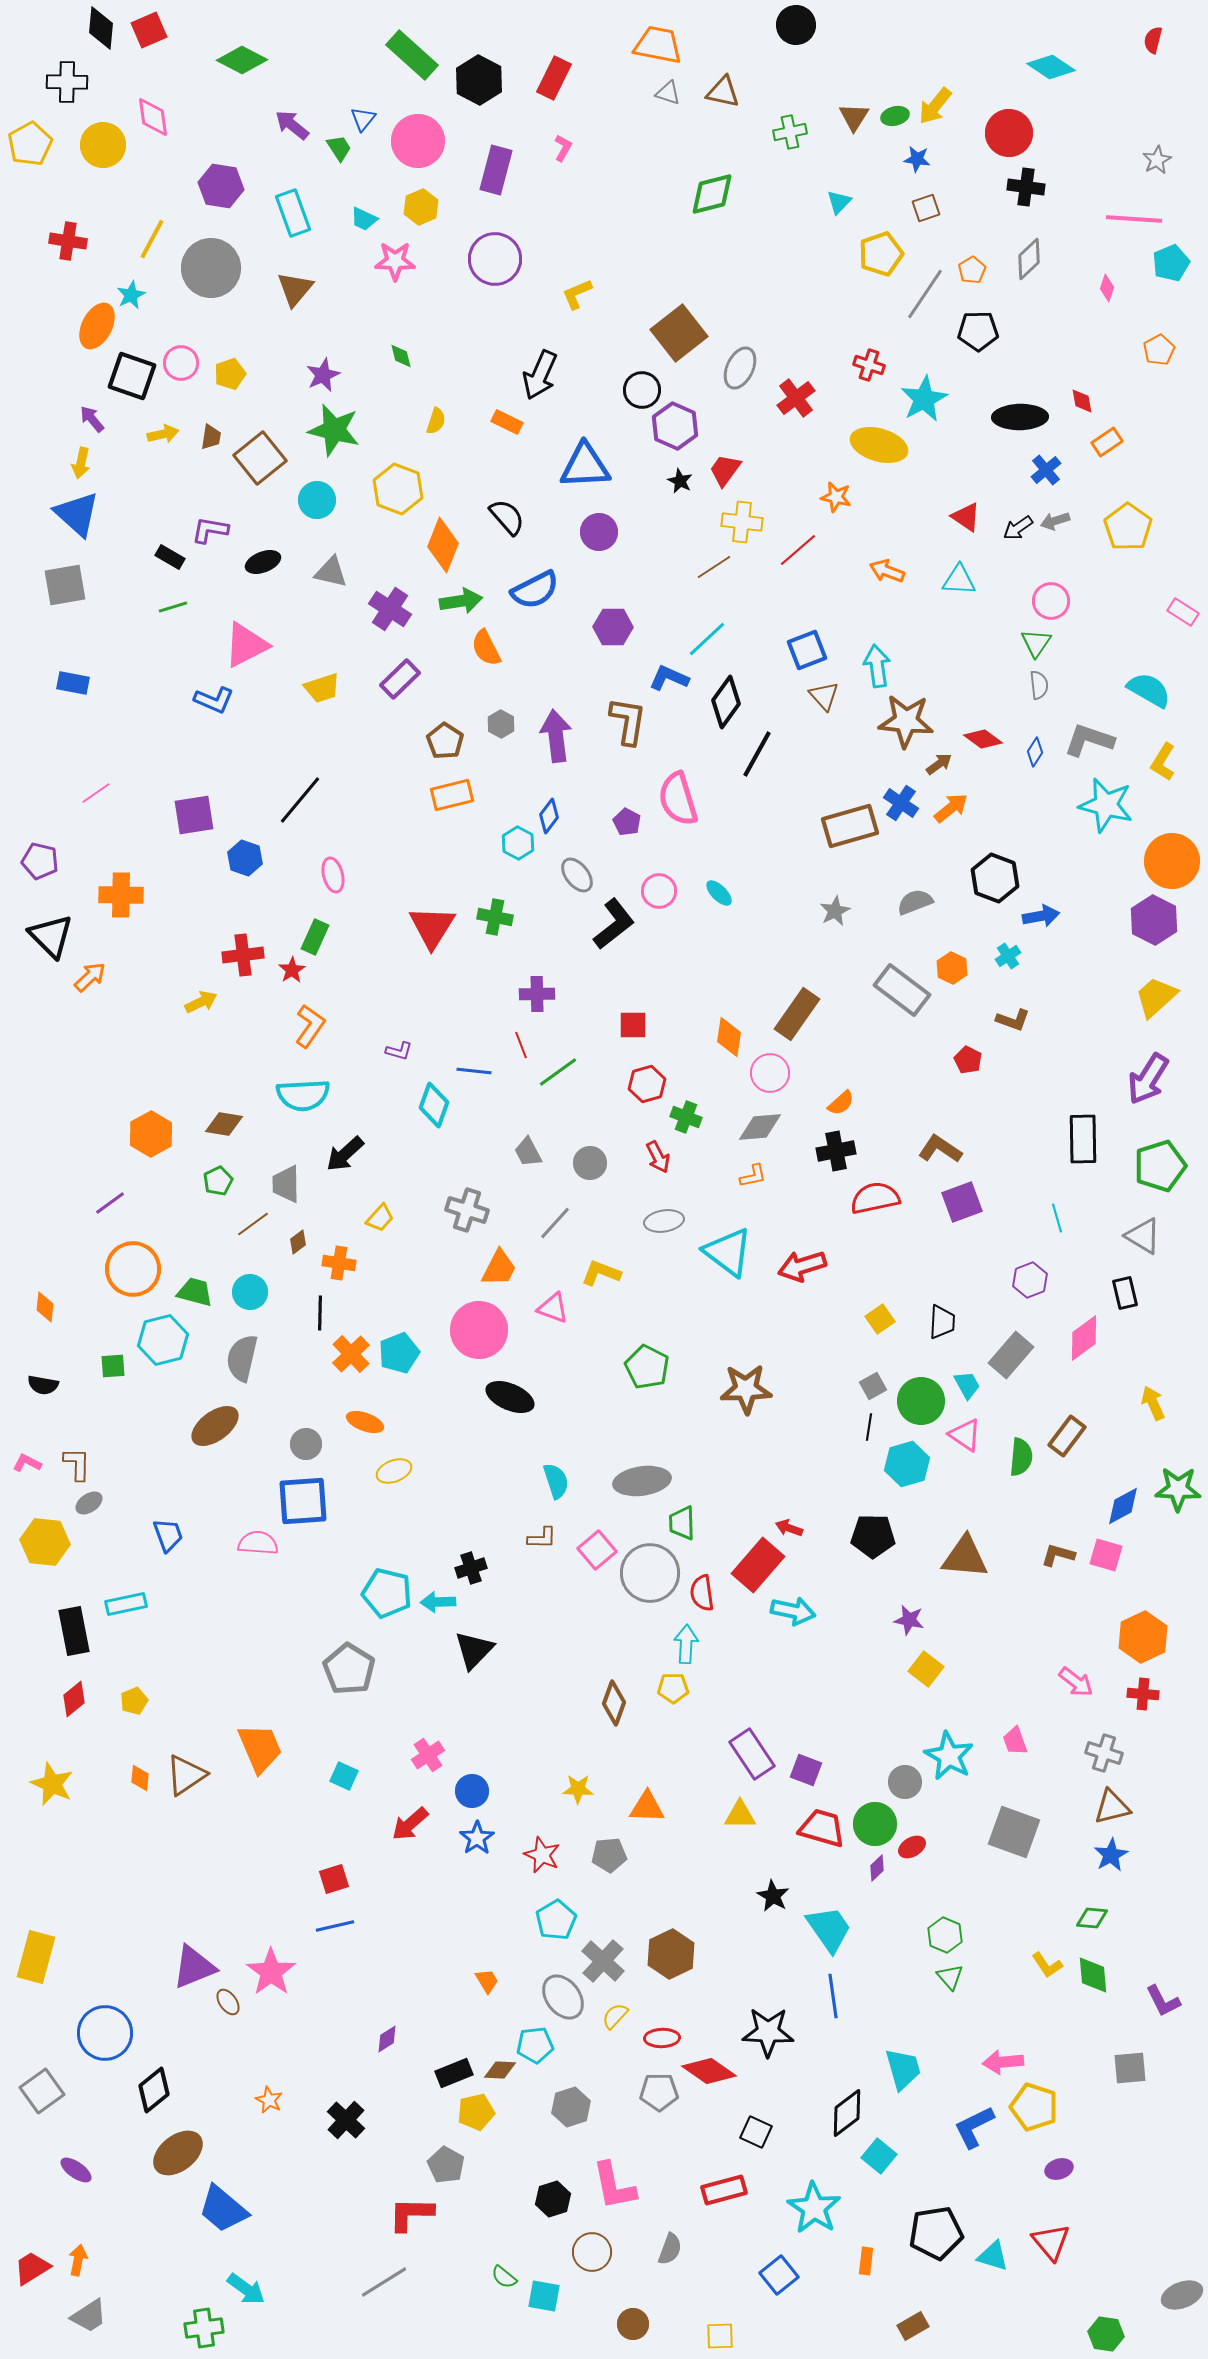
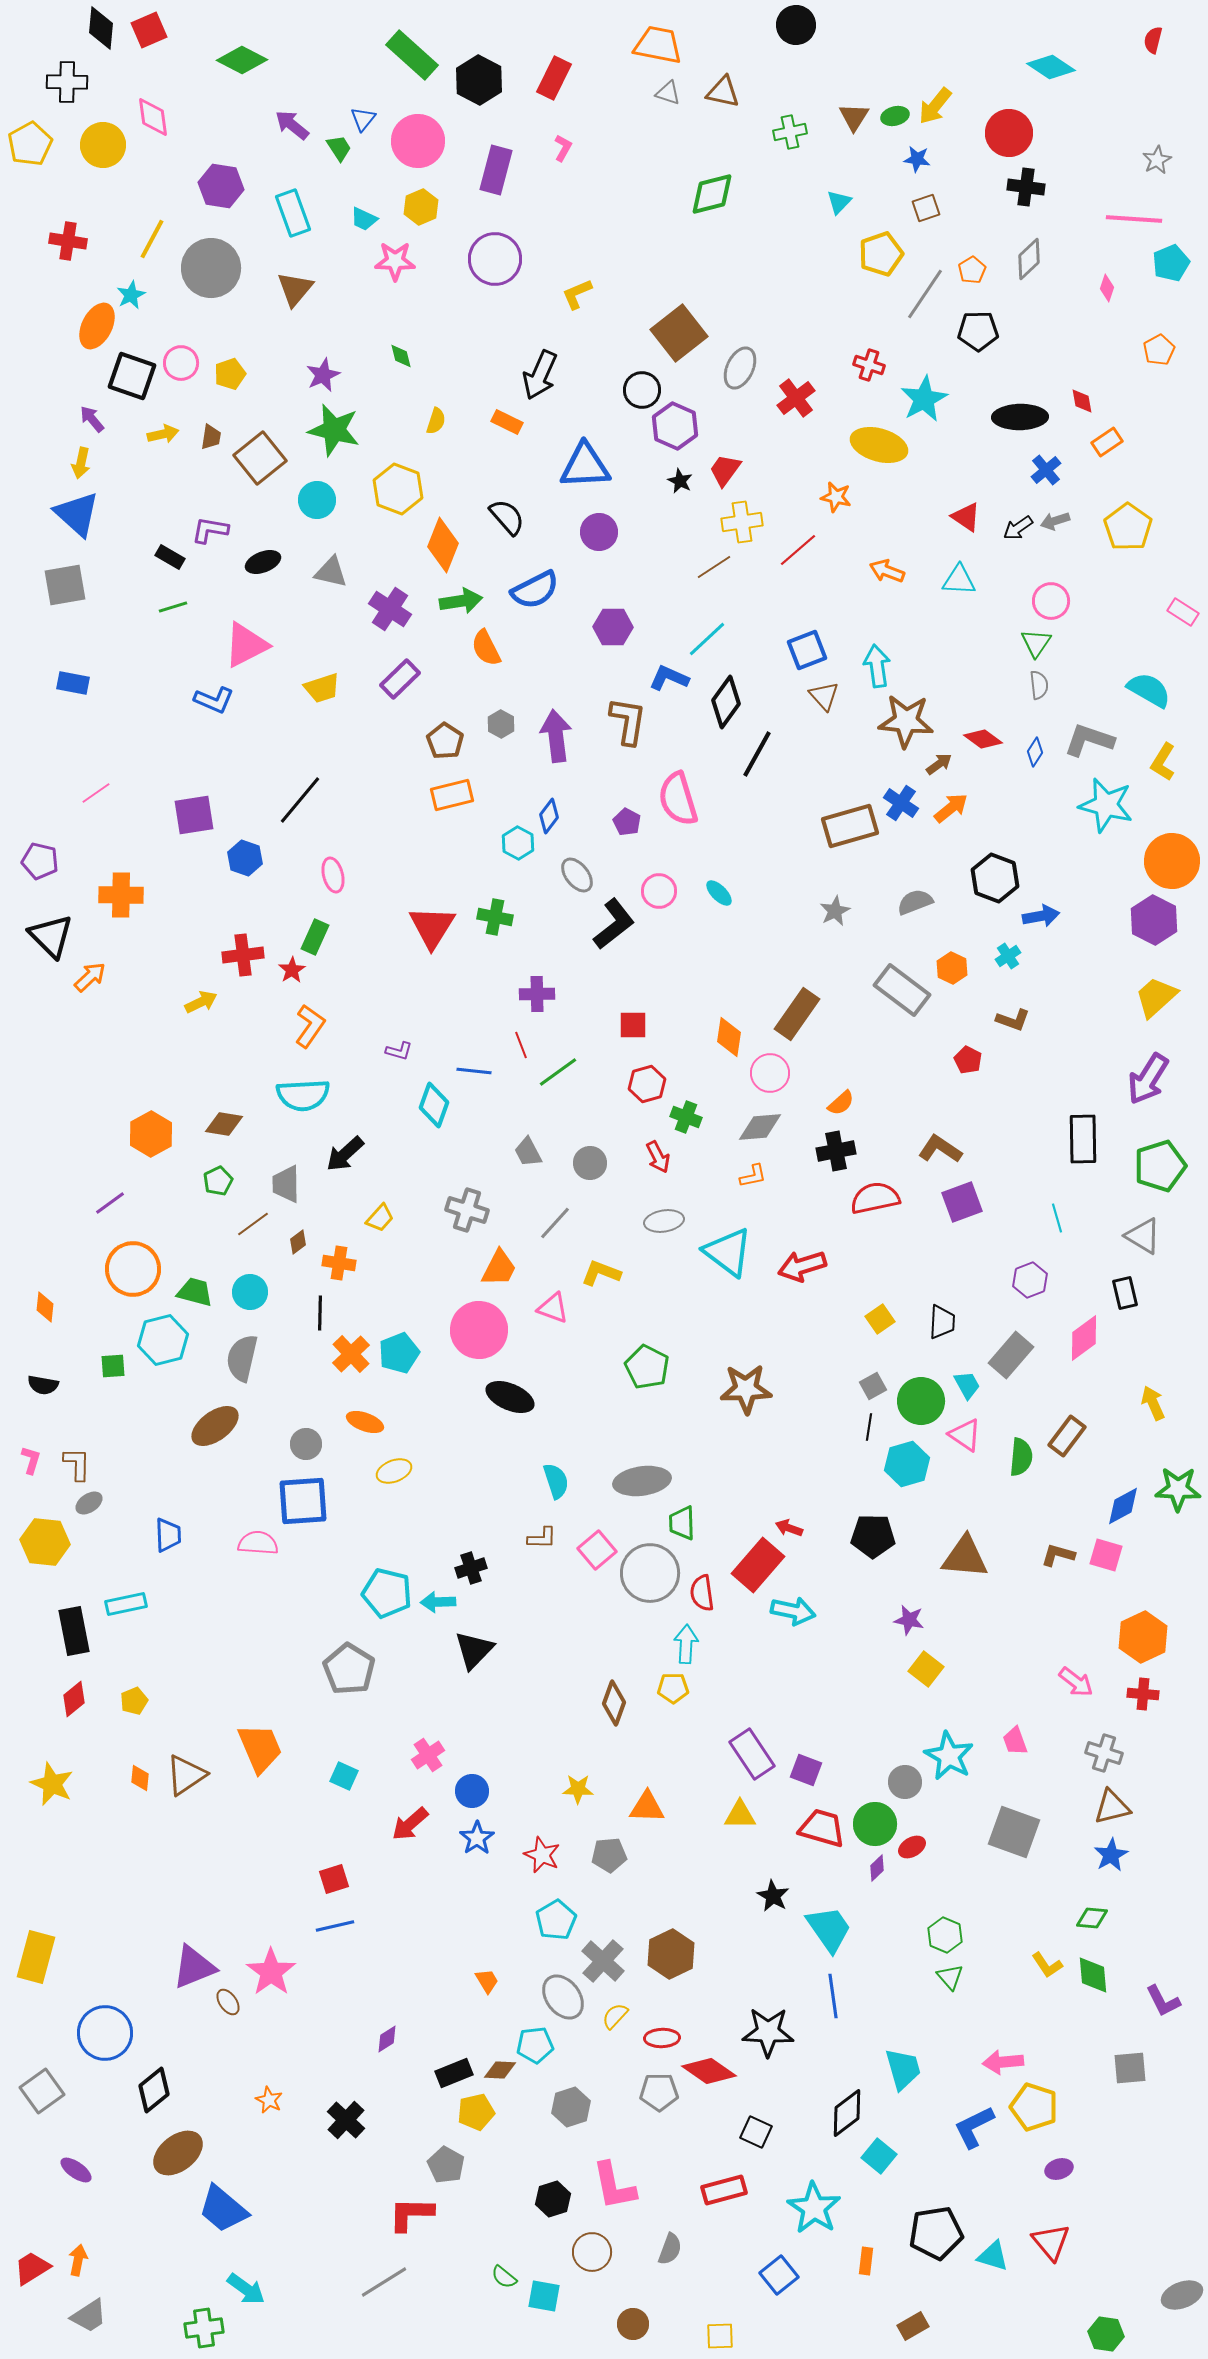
yellow cross at (742, 522): rotated 15 degrees counterclockwise
pink L-shape at (27, 1463): moved 4 px right, 3 px up; rotated 80 degrees clockwise
blue trapezoid at (168, 1535): rotated 18 degrees clockwise
